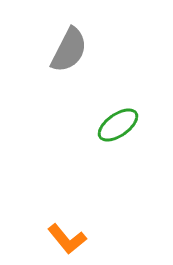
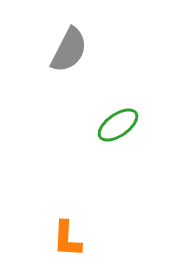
orange L-shape: rotated 42 degrees clockwise
